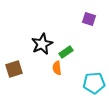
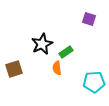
cyan pentagon: moved 1 px up
